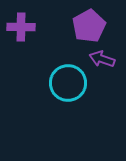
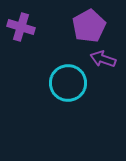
purple cross: rotated 16 degrees clockwise
purple arrow: moved 1 px right
